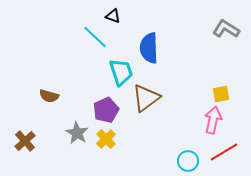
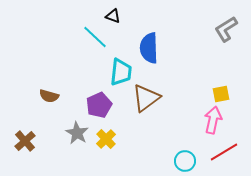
gray L-shape: rotated 64 degrees counterclockwise
cyan trapezoid: rotated 24 degrees clockwise
purple pentagon: moved 7 px left, 5 px up
cyan circle: moved 3 px left
